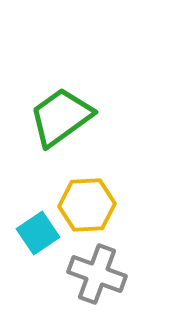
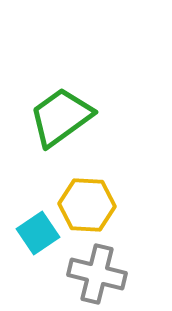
yellow hexagon: rotated 6 degrees clockwise
gray cross: rotated 6 degrees counterclockwise
